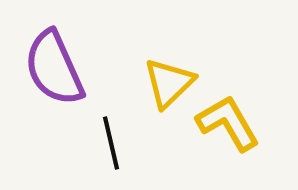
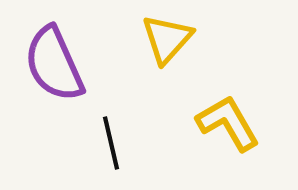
purple semicircle: moved 4 px up
yellow triangle: moved 2 px left, 44 px up; rotated 4 degrees counterclockwise
